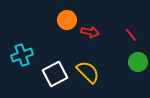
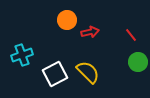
red arrow: rotated 24 degrees counterclockwise
